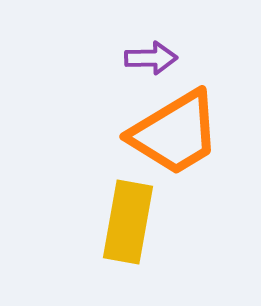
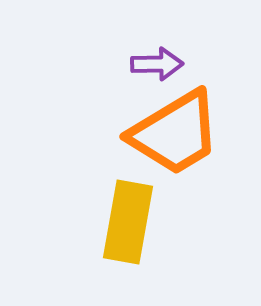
purple arrow: moved 6 px right, 6 px down
